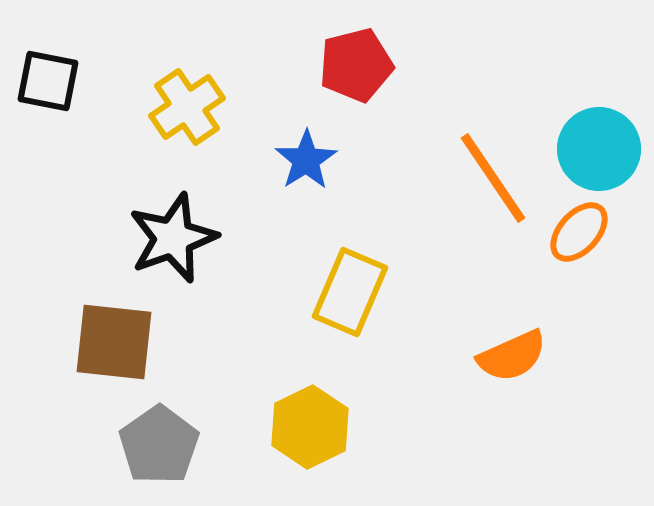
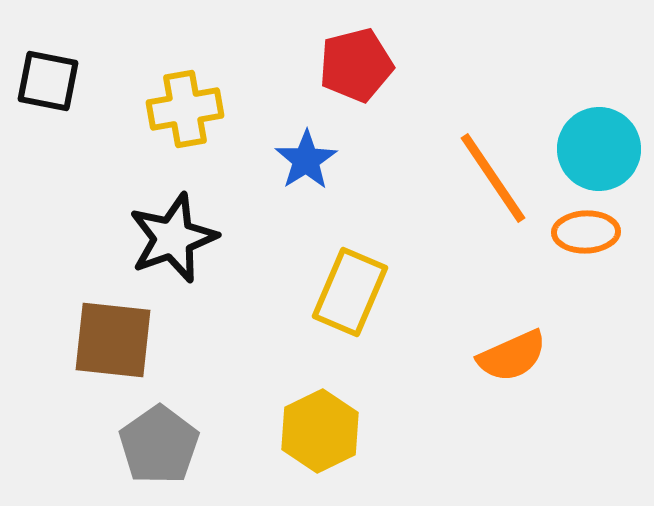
yellow cross: moved 2 px left, 2 px down; rotated 24 degrees clockwise
orange ellipse: moved 7 px right; rotated 46 degrees clockwise
brown square: moved 1 px left, 2 px up
yellow hexagon: moved 10 px right, 4 px down
